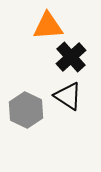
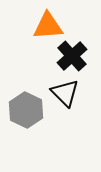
black cross: moved 1 px right, 1 px up
black triangle: moved 3 px left, 3 px up; rotated 12 degrees clockwise
